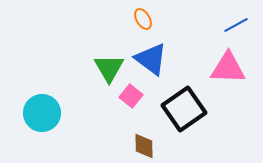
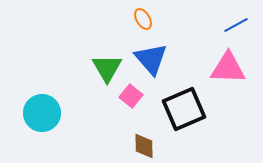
blue triangle: rotated 12 degrees clockwise
green triangle: moved 2 px left
black square: rotated 12 degrees clockwise
